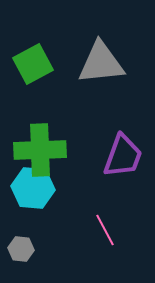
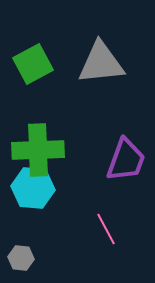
green cross: moved 2 px left
purple trapezoid: moved 3 px right, 4 px down
pink line: moved 1 px right, 1 px up
gray hexagon: moved 9 px down
